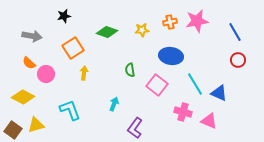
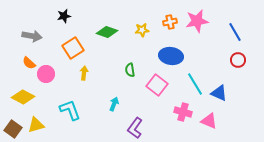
brown square: moved 1 px up
